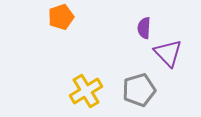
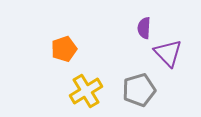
orange pentagon: moved 3 px right, 32 px down
